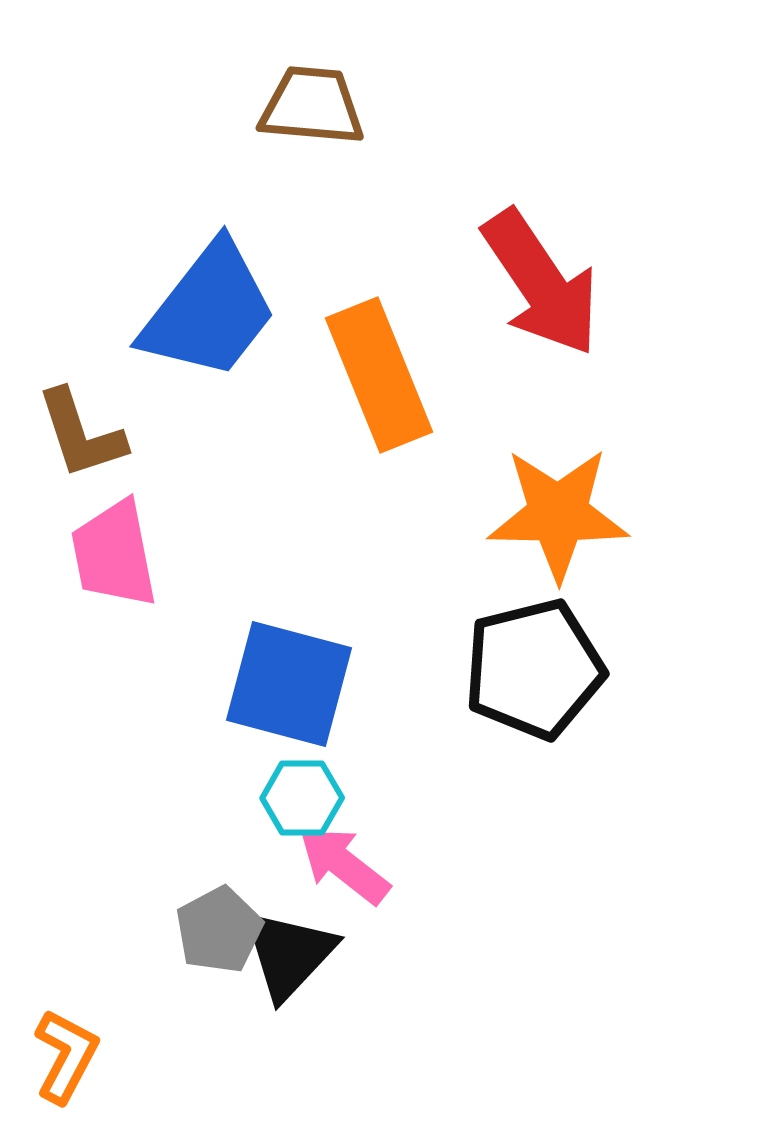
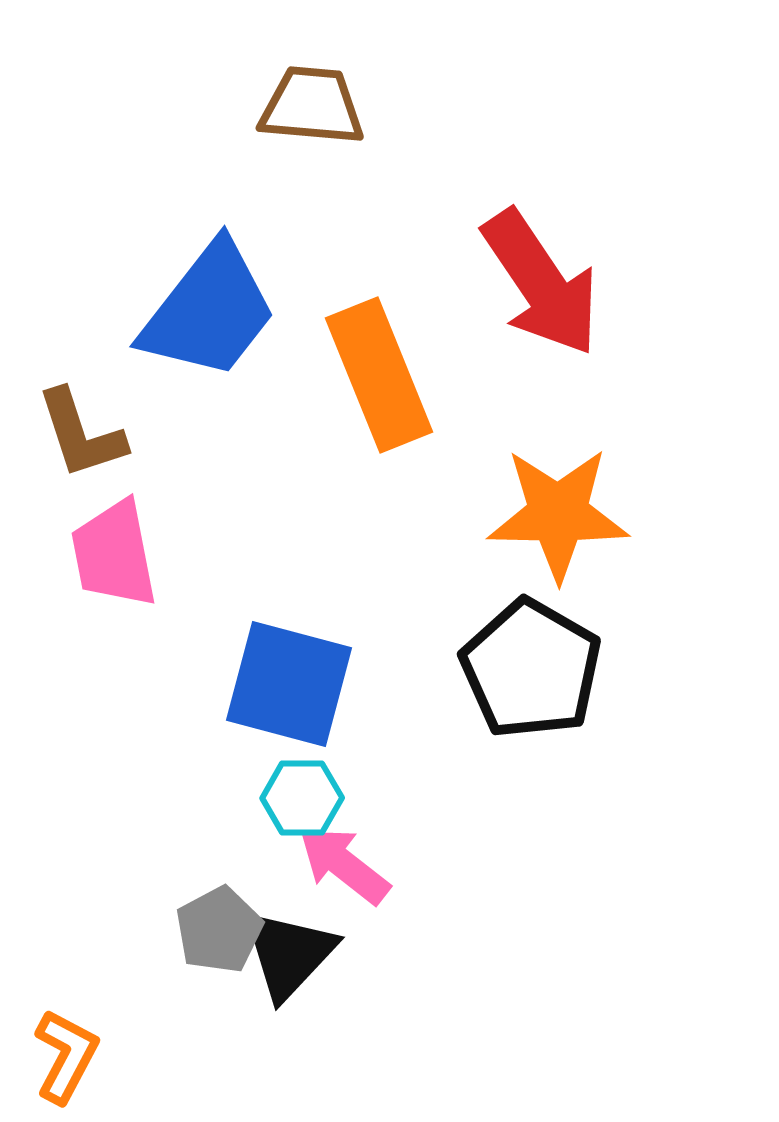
black pentagon: moved 3 px left; rotated 28 degrees counterclockwise
